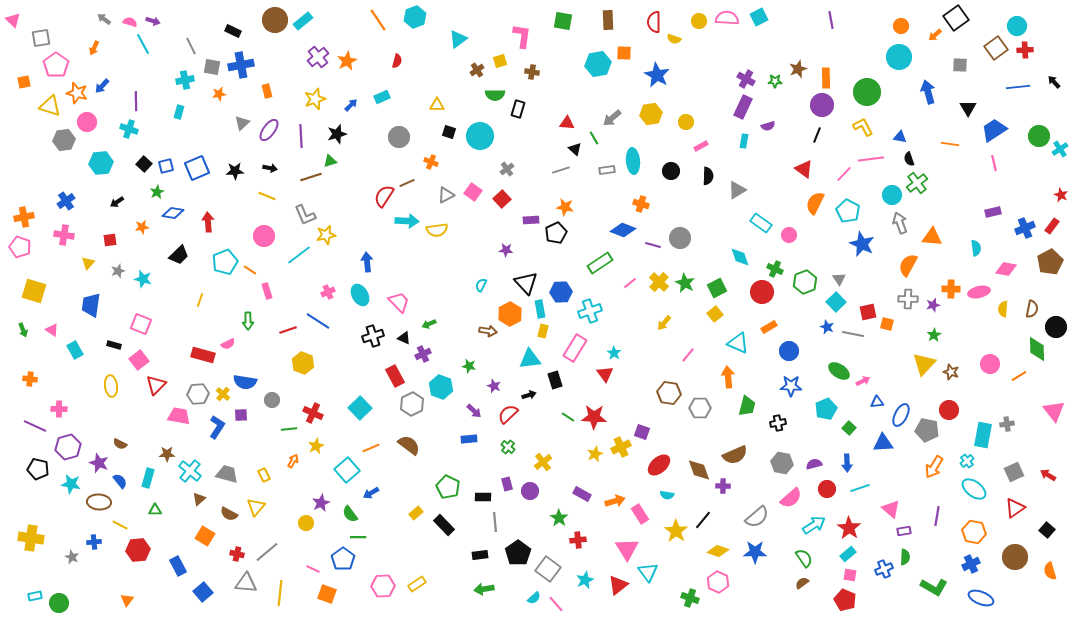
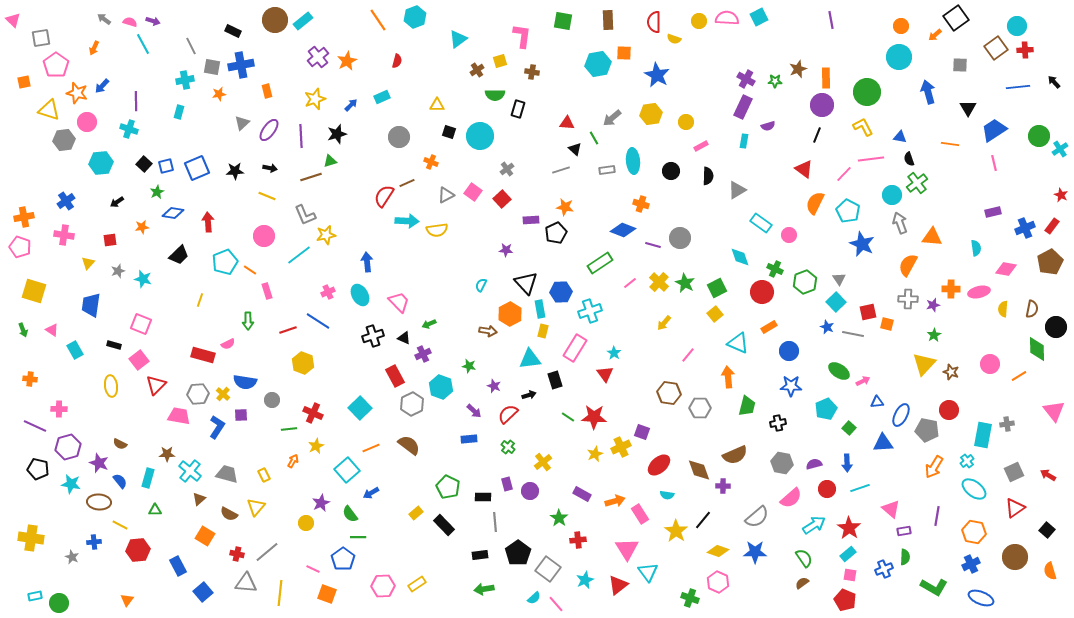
yellow triangle at (50, 106): moved 1 px left, 4 px down
